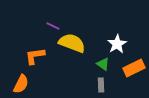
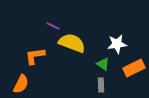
white star: rotated 24 degrees clockwise
